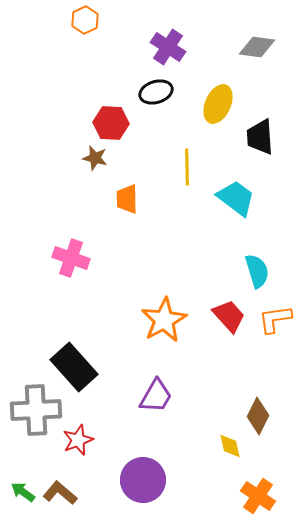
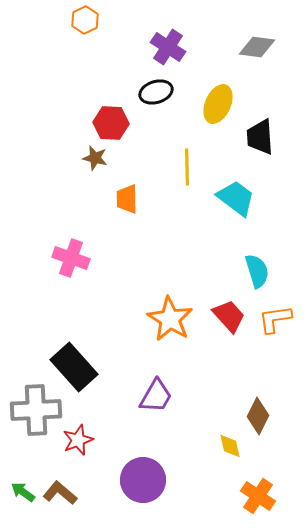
orange star: moved 6 px right, 1 px up; rotated 12 degrees counterclockwise
